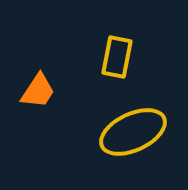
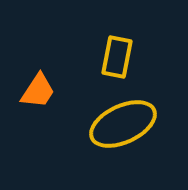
yellow ellipse: moved 10 px left, 8 px up
